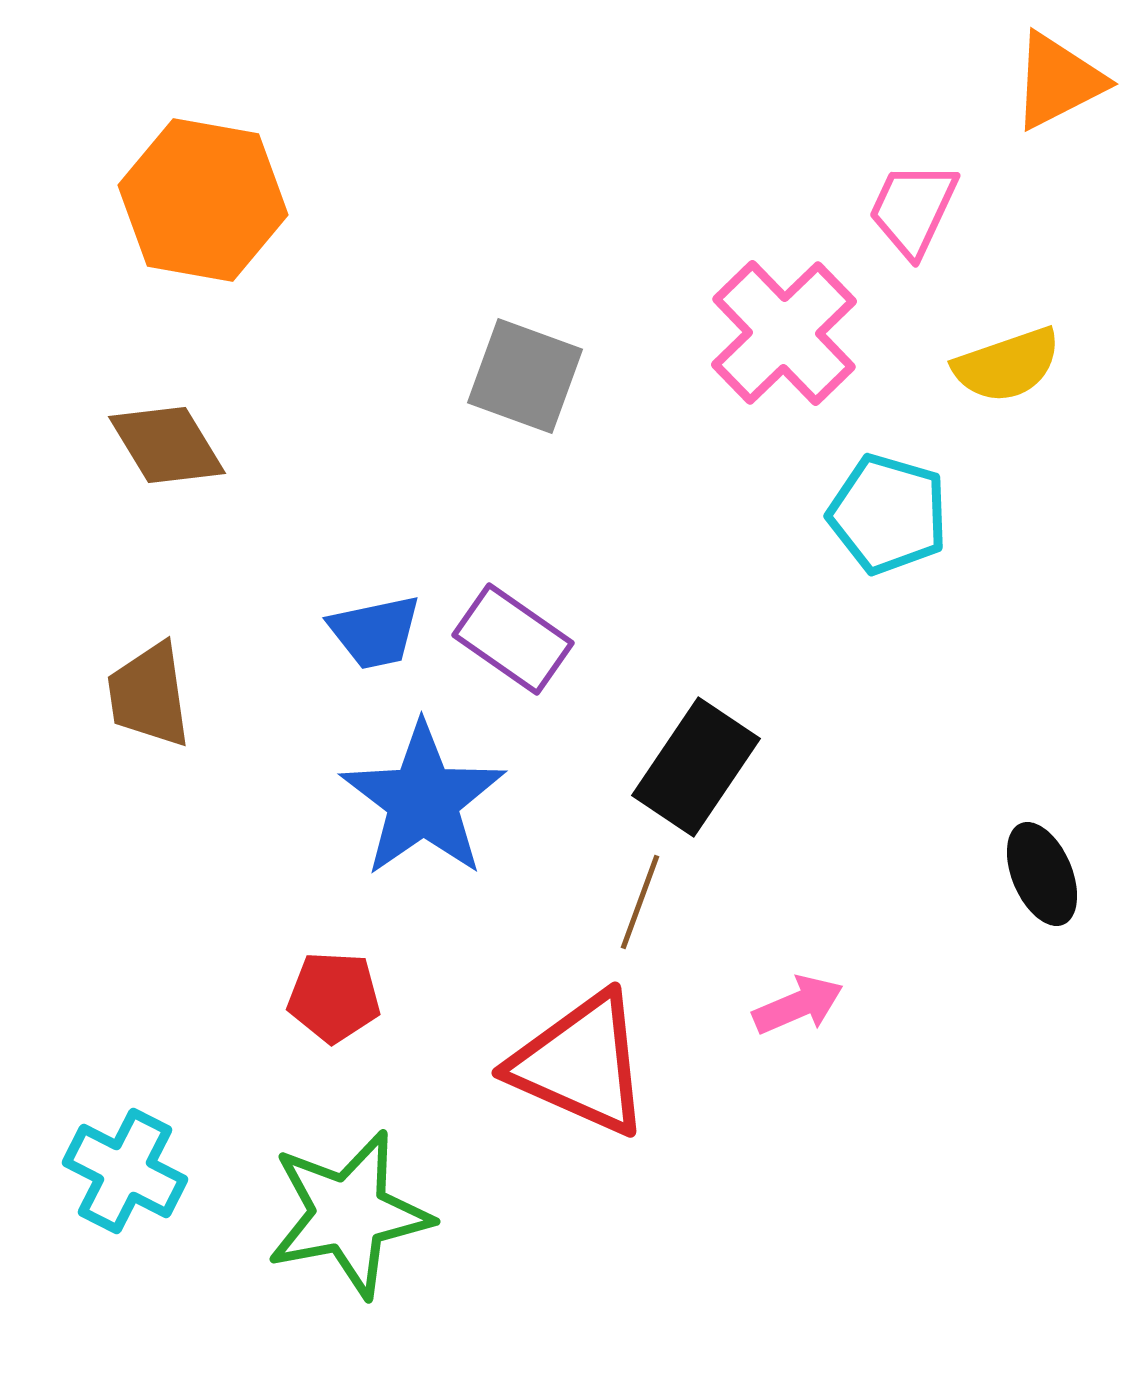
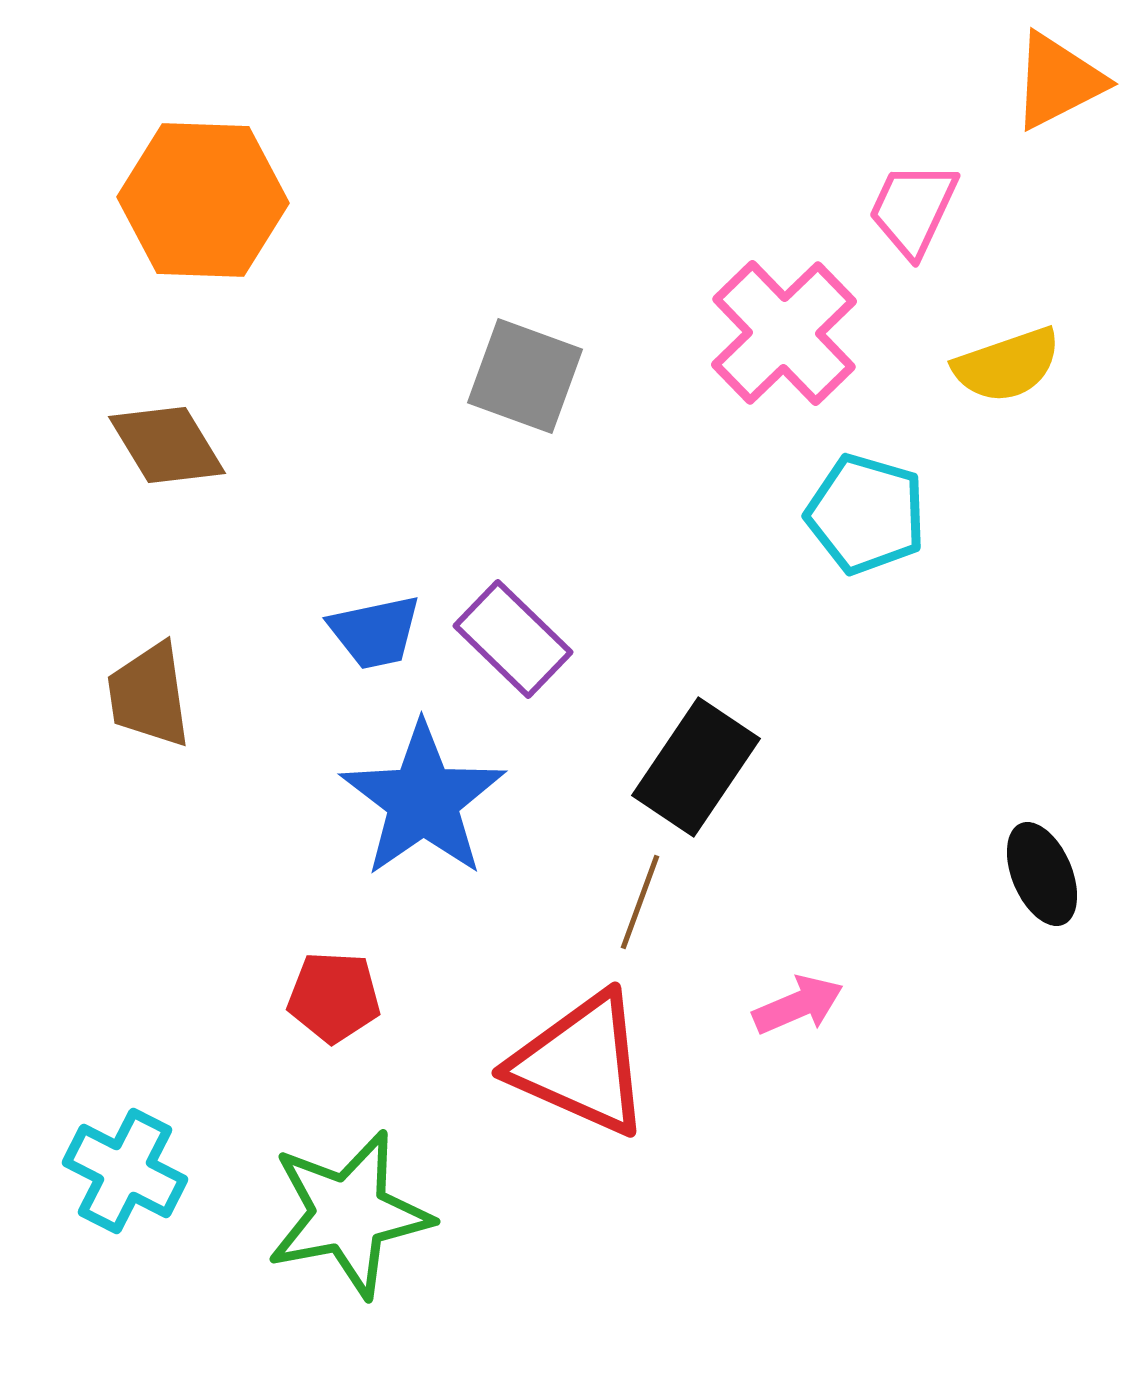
orange hexagon: rotated 8 degrees counterclockwise
cyan pentagon: moved 22 px left
purple rectangle: rotated 9 degrees clockwise
